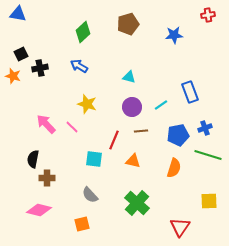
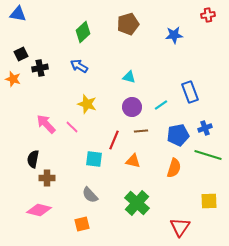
orange star: moved 3 px down
